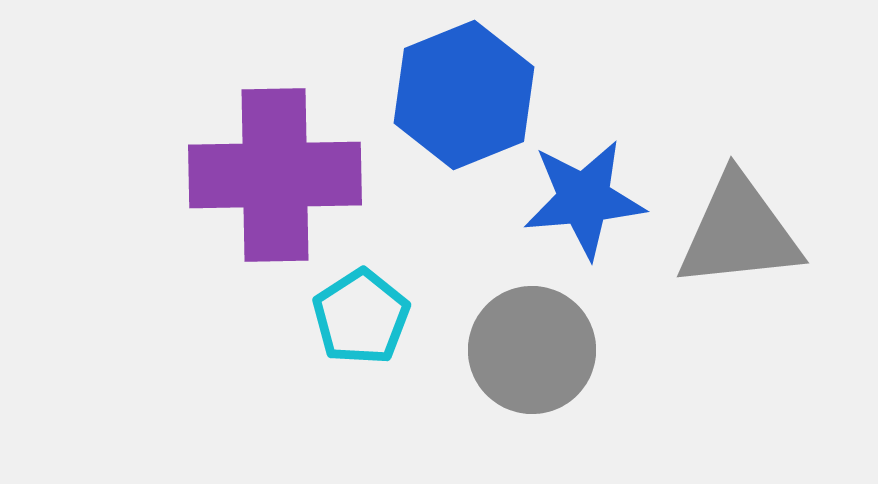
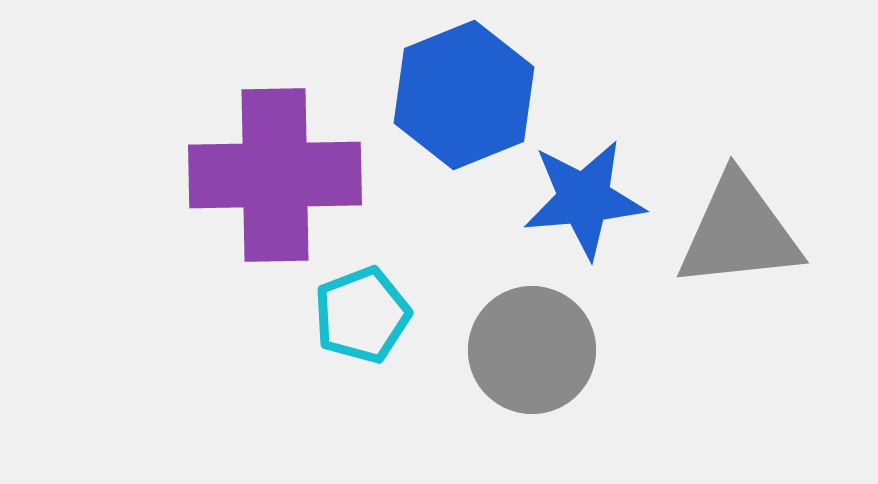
cyan pentagon: moved 1 px right, 2 px up; rotated 12 degrees clockwise
